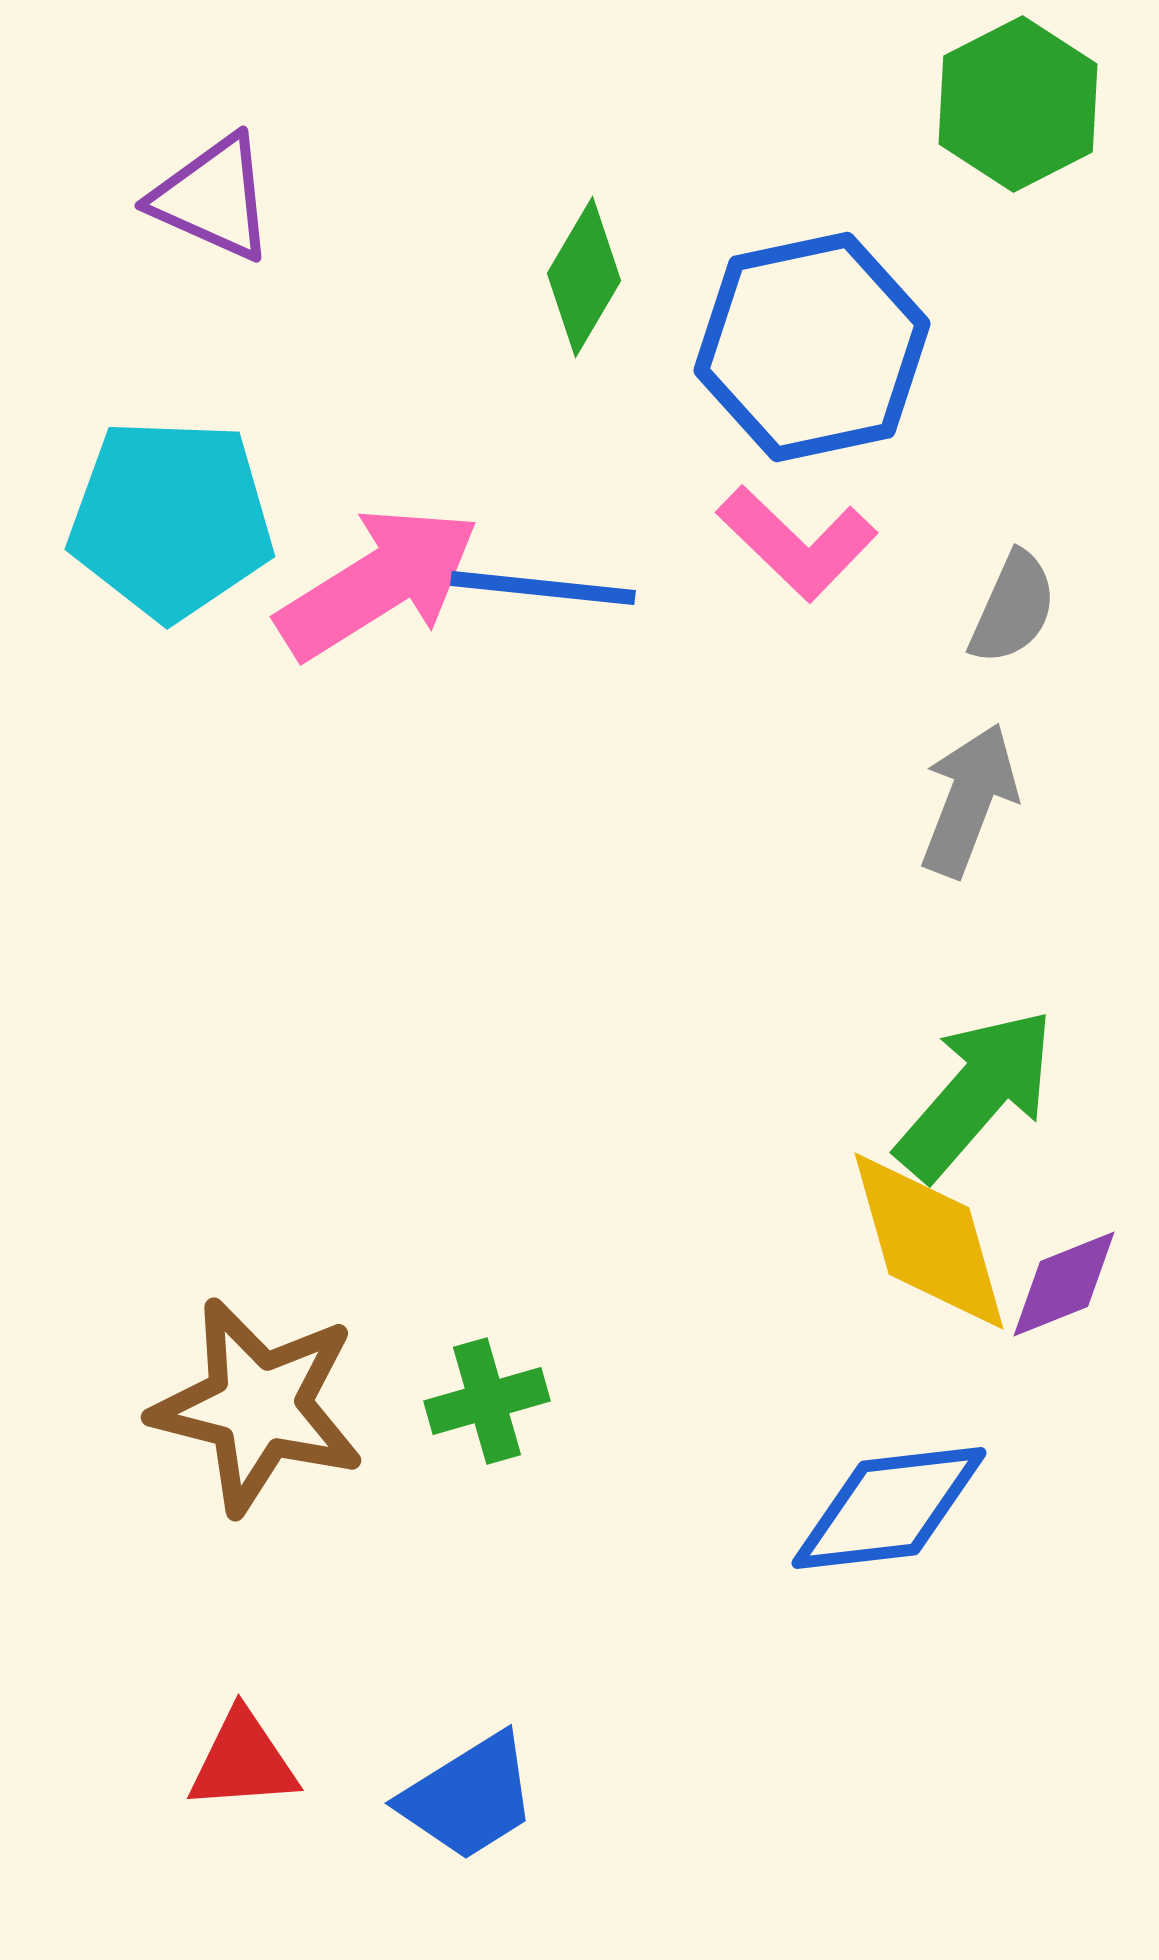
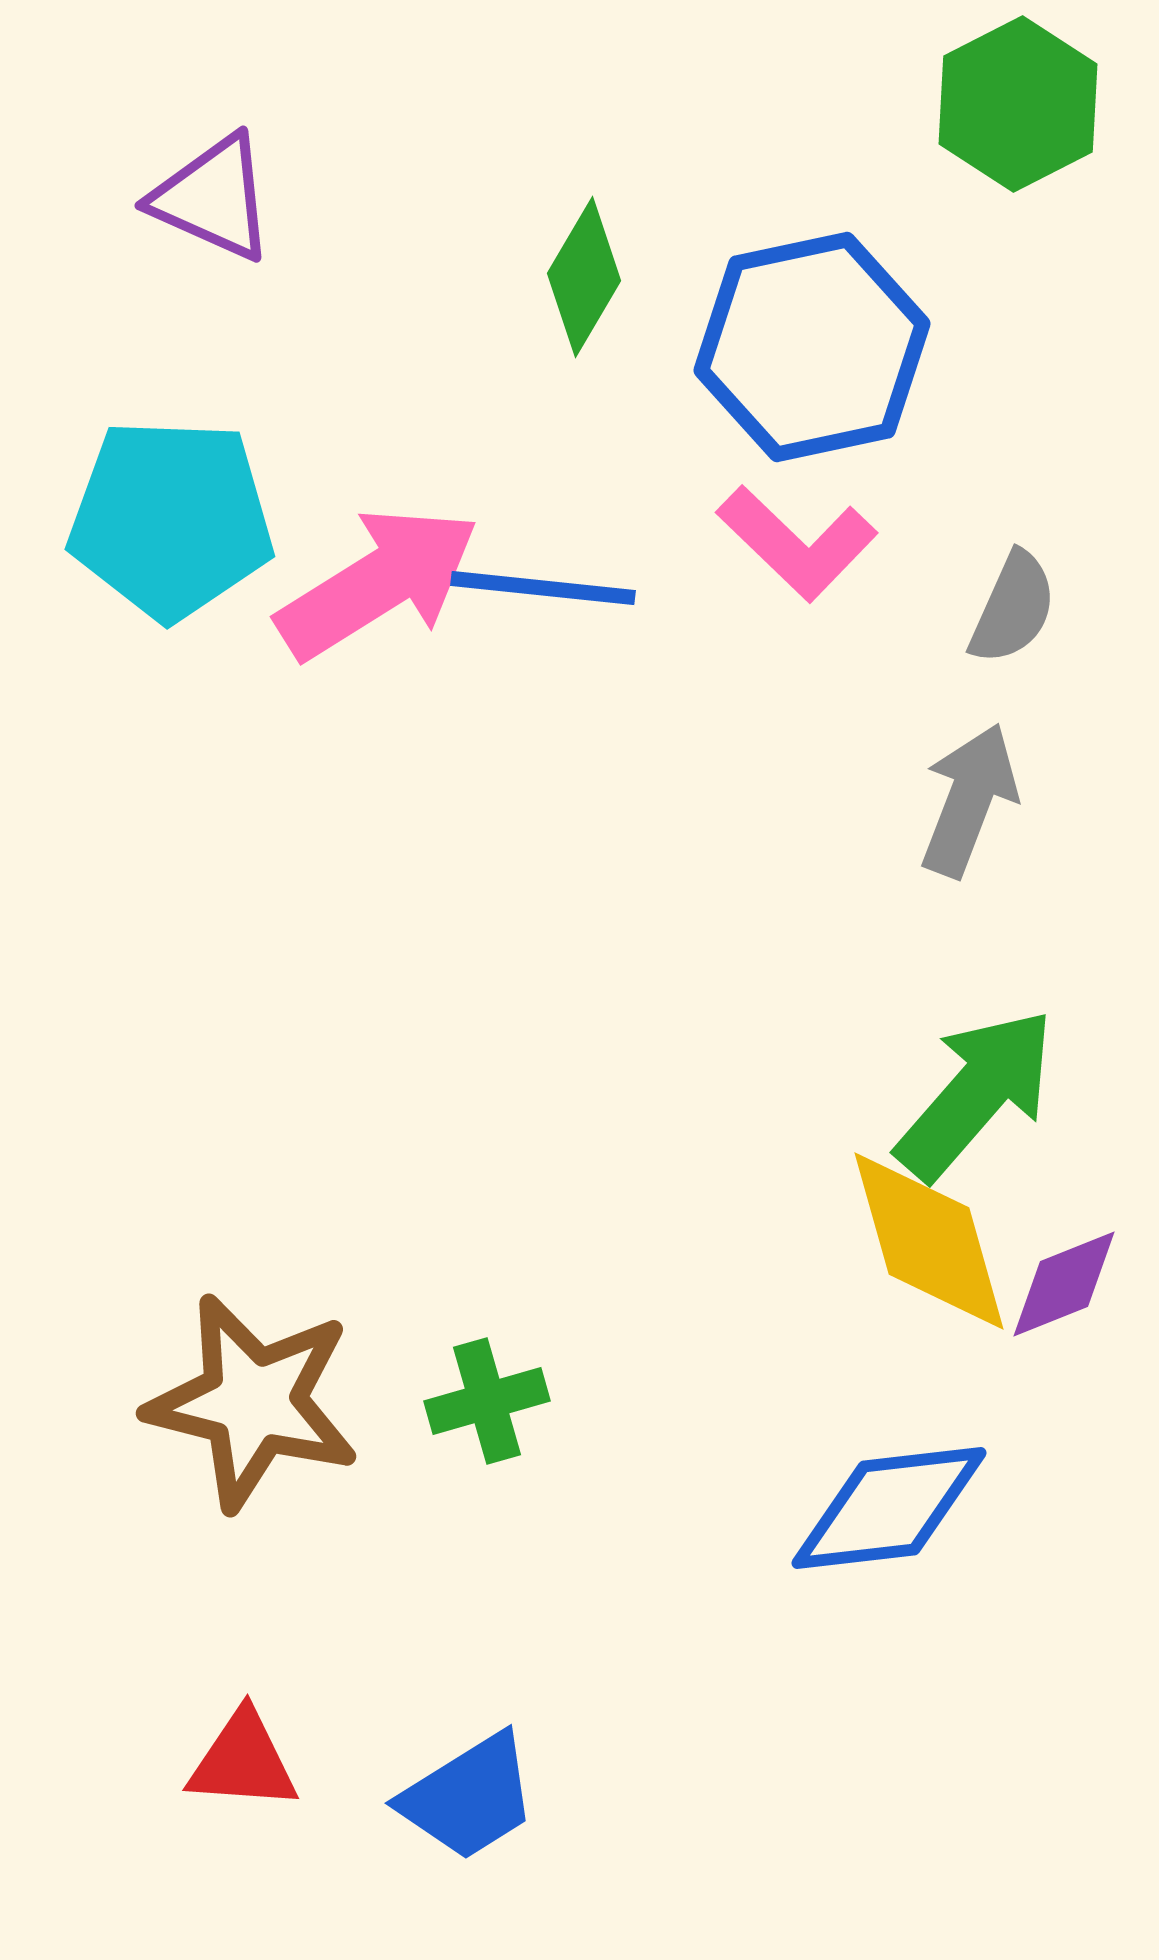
brown star: moved 5 px left, 4 px up
red triangle: rotated 8 degrees clockwise
